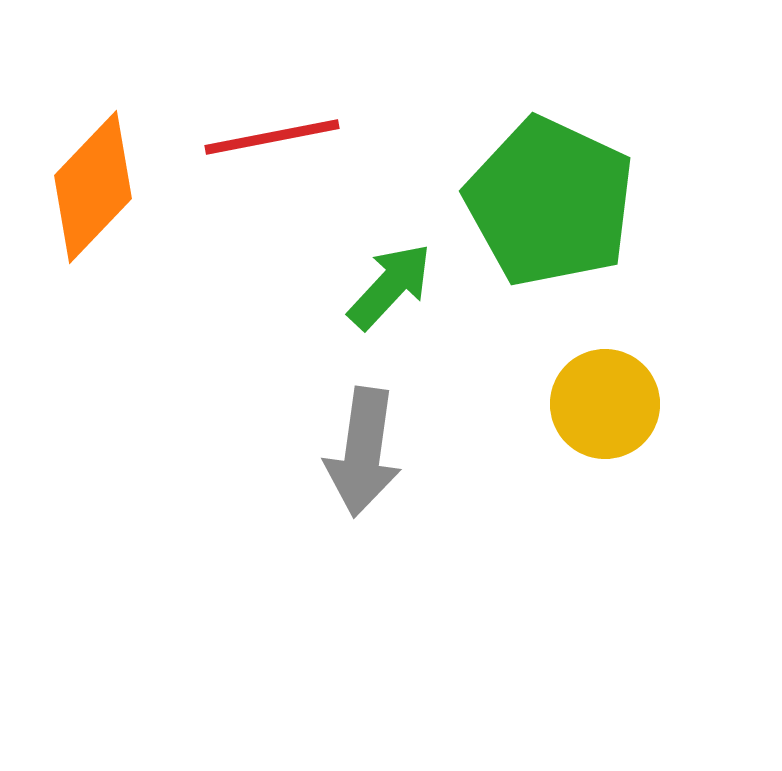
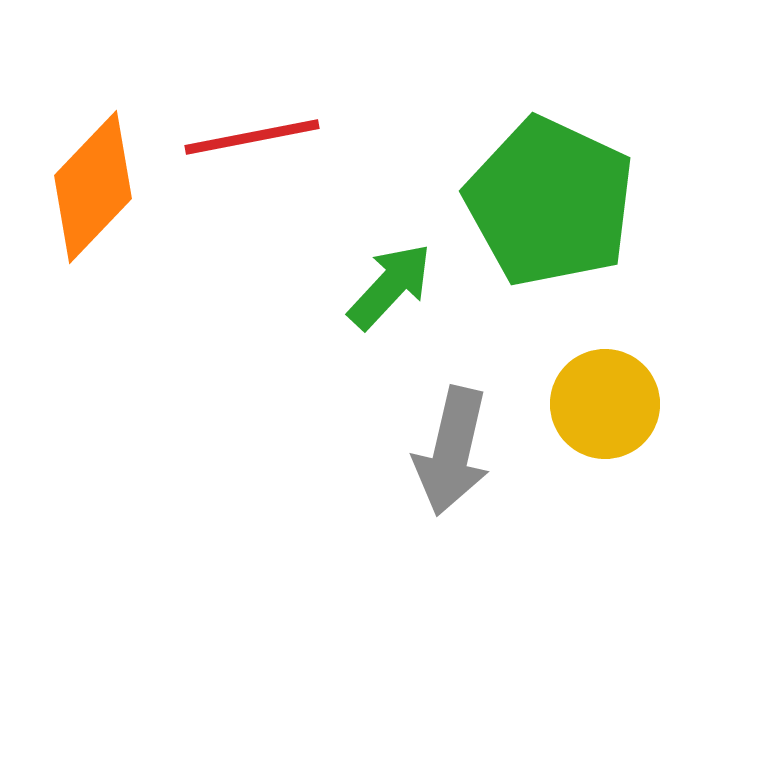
red line: moved 20 px left
gray arrow: moved 89 px right, 1 px up; rotated 5 degrees clockwise
